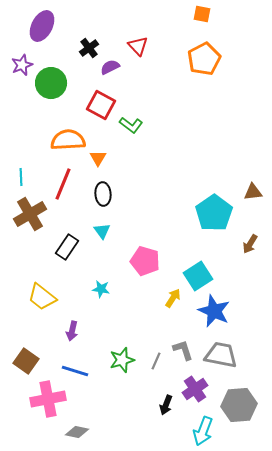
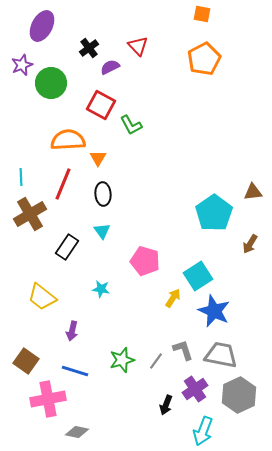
green L-shape: rotated 25 degrees clockwise
gray line: rotated 12 degrees clockwise
gray hexagon: moved 10 px up; rotated 20 degrees counterclockwise
